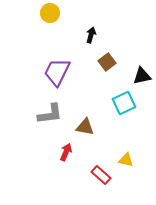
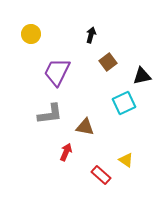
yellow circle: moved 19 px left, 21 px down
brown square: moved 1 px right
yellow triangle: rotated 21 degrees clockwise
